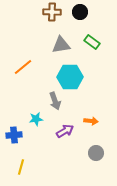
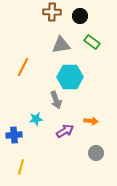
black circle: moved 4 px down
orange line: rotated 24 degrees counterclockwise
gray arrow: moved 1 px right, 1 px up
